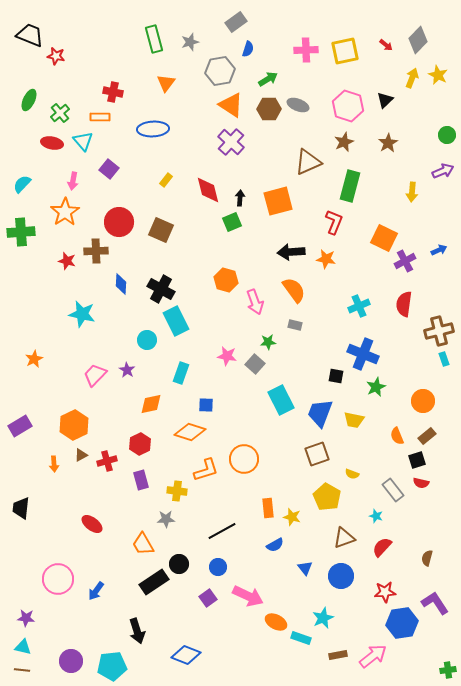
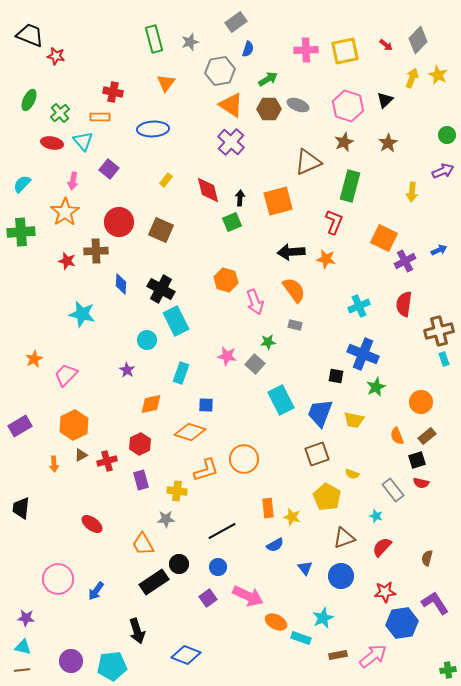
pink trapezoid at (95, 375): moved 29 px left
orange circle at (423, 401): moved 2 px left, 1 px down
brown line at (22, 670): rotated 14 degrees counterclockwise
